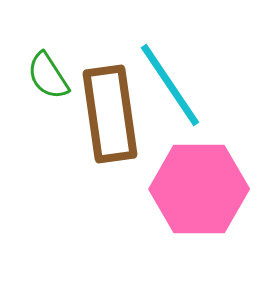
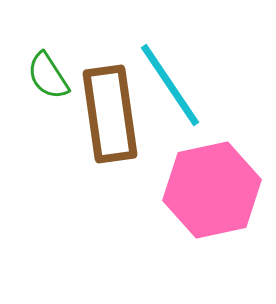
pink hexagon: moved 13 px right, 1 px down; rotated 12 degrees counterclockwise
